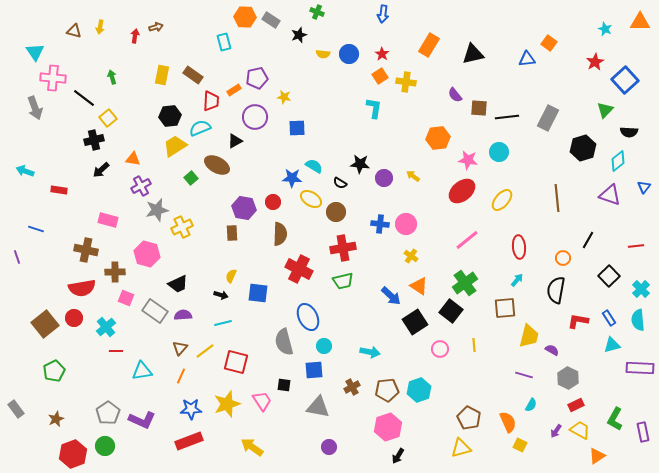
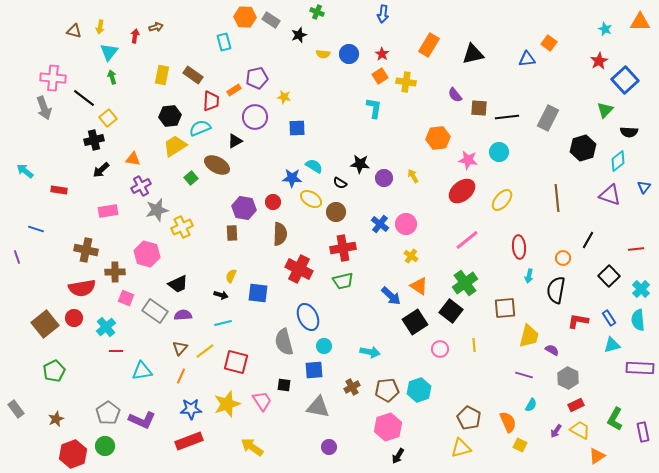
cyan triangle at (35, 52): moved 74 px right; rotated 12 degrees clockwise
red star at (595, 62): moved 4 px right, 1 px up
gray arrow at (35, 108): moved 9 px right
cyan arrow at (25, 171): rotated 18 degrees clockwise
yellow arrow at (413, 176): rotated 24 degrees clockwise
pink rectangle at (108, 220): moved 9 px up; rotated 24 degrees counterclockwise
blue cross at (380, 224): rotated 30 degrees clockwise
red line at (636, 246): moved 3 px down
cyan arrow at (517, 280): moved 12 px right, 4 px up; rotated 152 degrees clockwise
